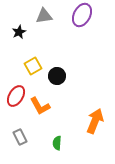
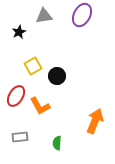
gray rectangle: rotated 70 degrees counterclockwise
